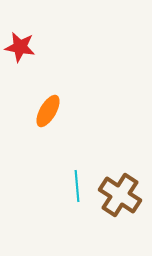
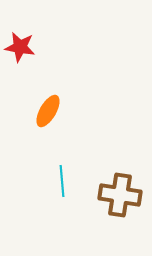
cyan line: moved 15 px left, 5 px up
brown cross: rotated 24 degrees counterclockwise
